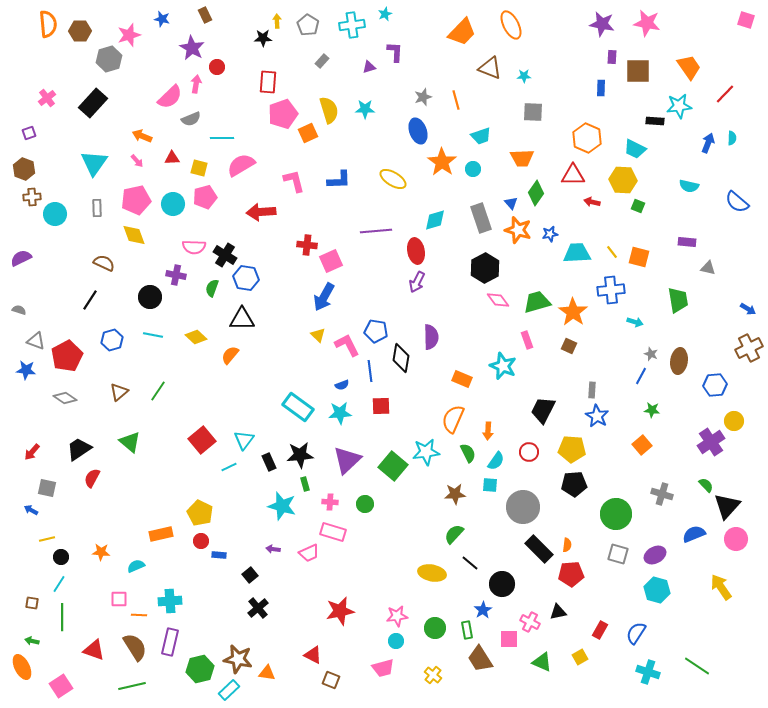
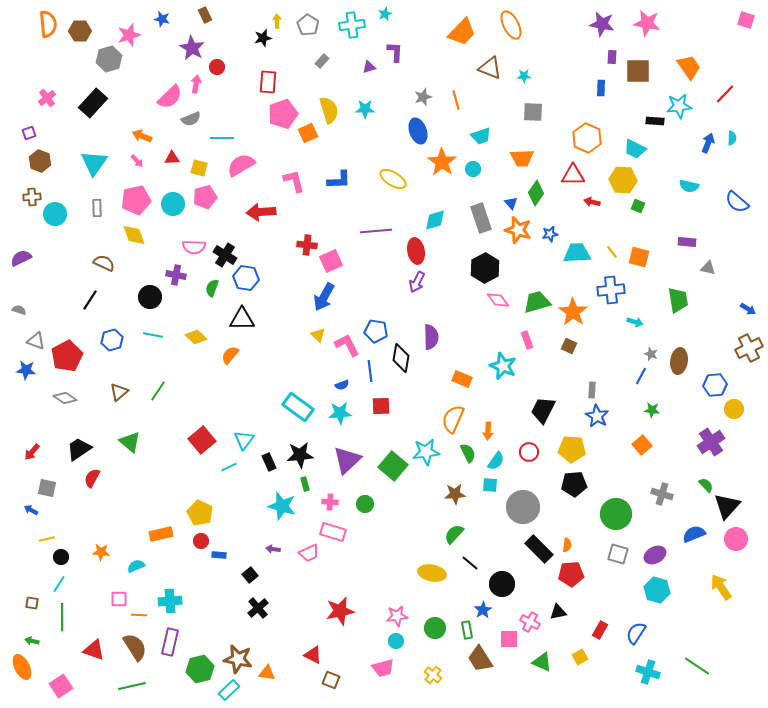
black star at (263, 38): rotated 12 degrees counterclockwise
brown hexagon at (24, 169): moved 16 px right, 8 px up
yellow circle at (734, 421): moved 12 px up
